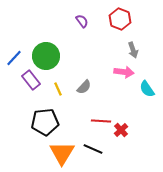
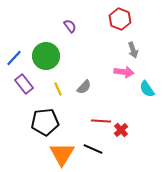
purple semicircle: moved 12 px left, 5 px down
purple rectangle: moved 7 px left, 4 px down
orange triangle: moved 1 px down
